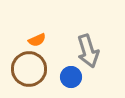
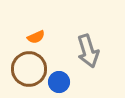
orange semicircle: moved 1 px left, 3 px up
blue circle: moved 12 px left, 5 px down
